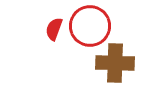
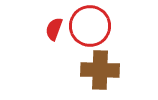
brown cross: moved 15 px left, 7 px down
